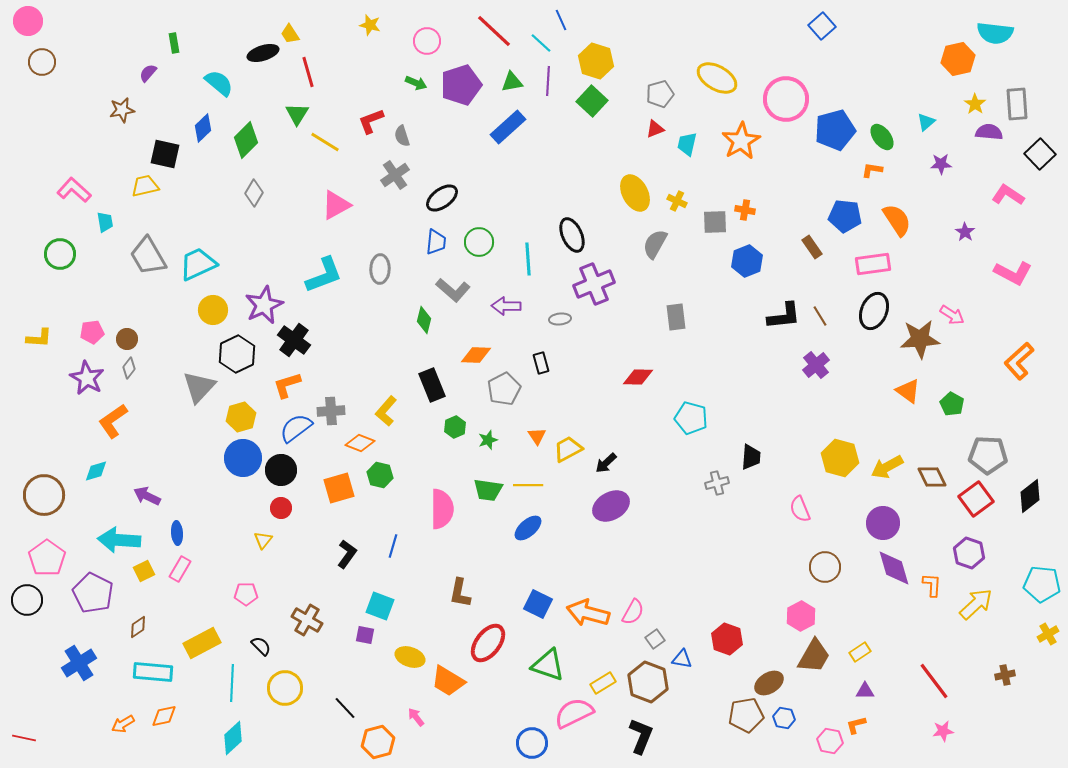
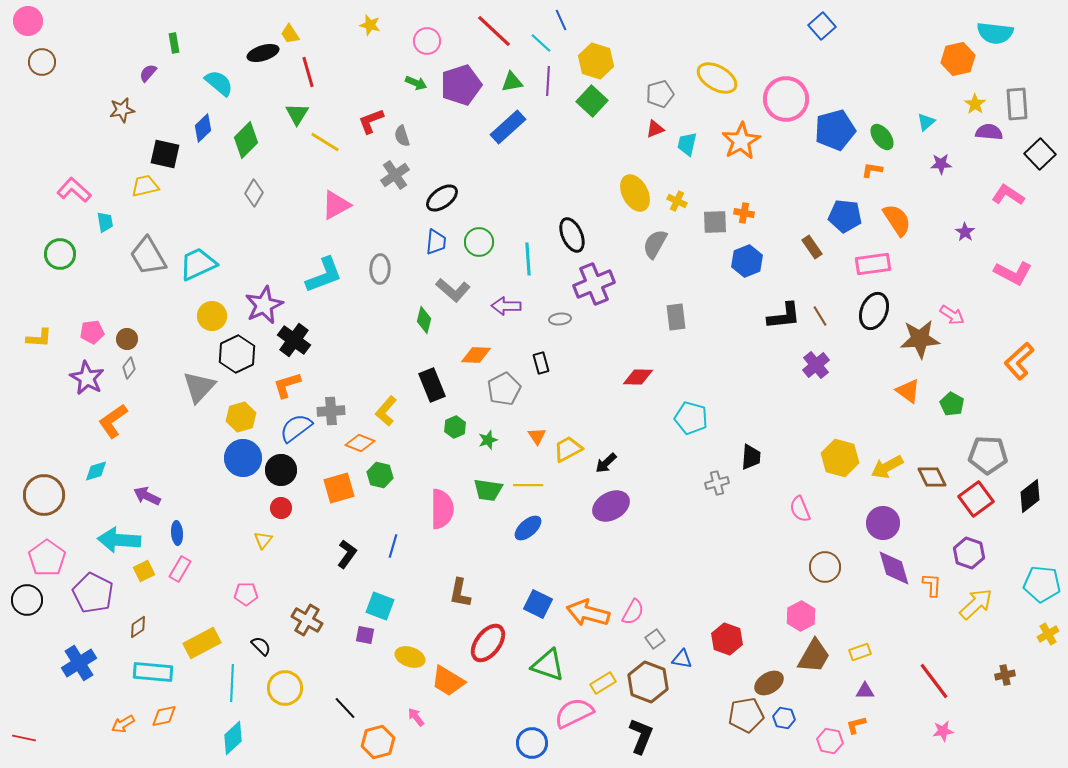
orange cross at (745, 210): moved 1 px left, 3 px down
yellow circle at (213, 310): moved 1 px left, 6 px down
yellow rectangle at (860, 652): rotated 15 degrees clockwise
